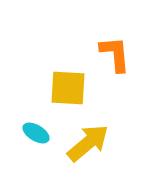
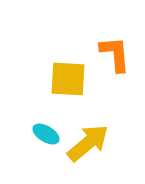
yellow square: moved 9 px up
cyan ellipse: moved 10 px right, 1 px down
